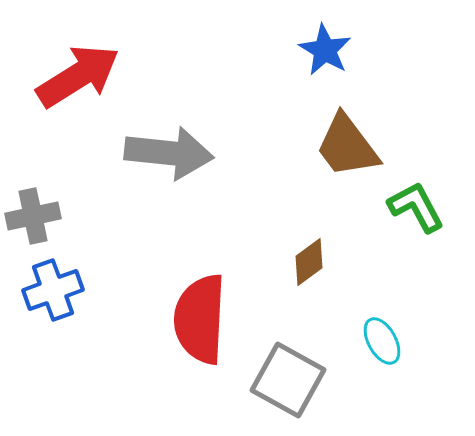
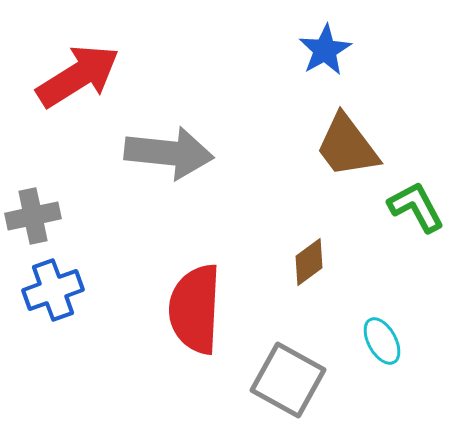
blue star: rotated 12 degrees clockwise
red semicircle: moved 5 px left, 10 px up
